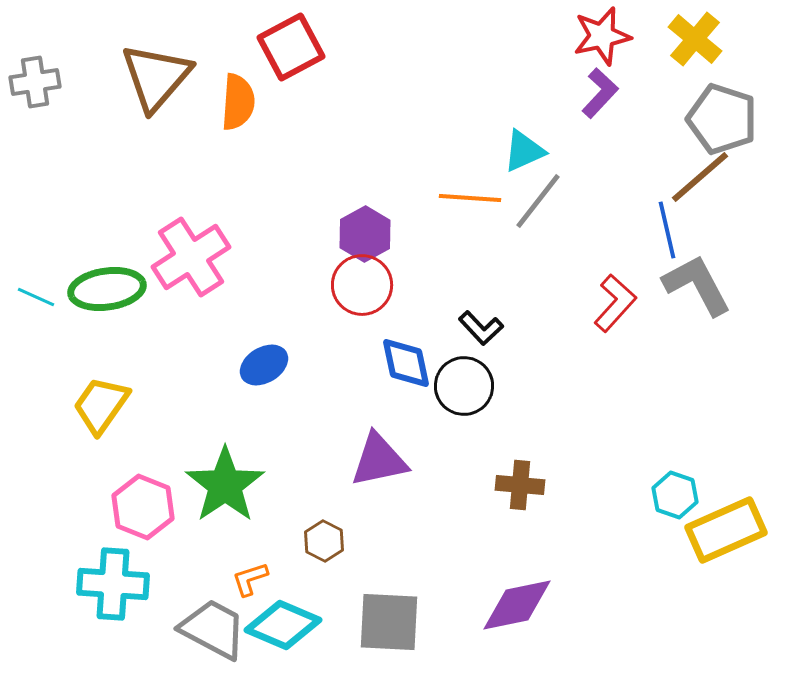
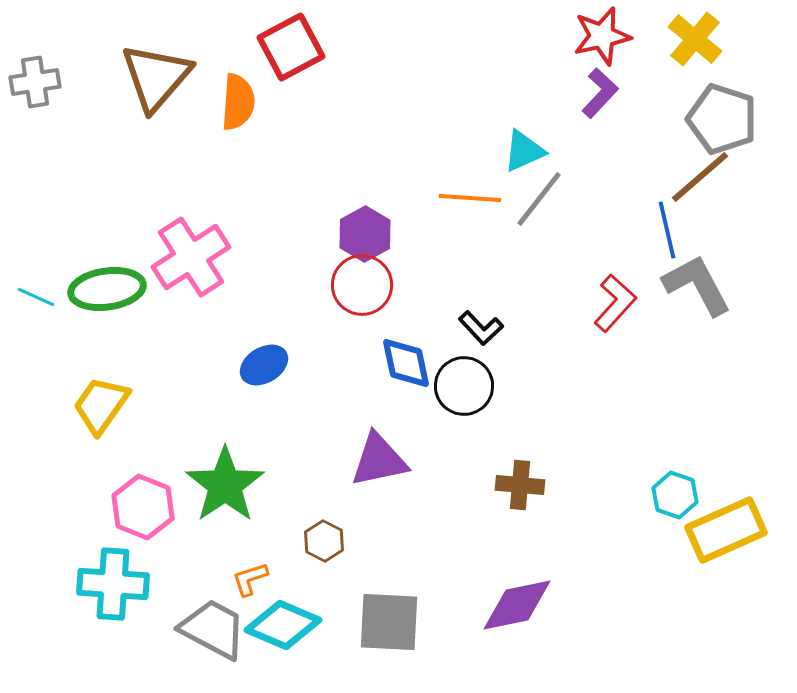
gray line: moved 1 px right, 2 px up
